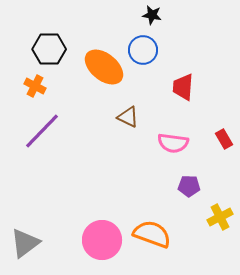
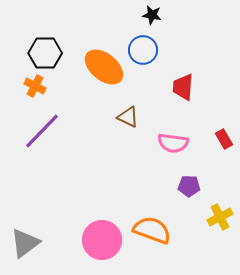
black hexagon: moved 4 px left, 4 px down
orange semicircle: moved 4 px up
